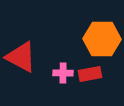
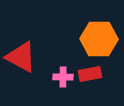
orange hexagon: moved 3 px left
pink cross: moved 4 px down
